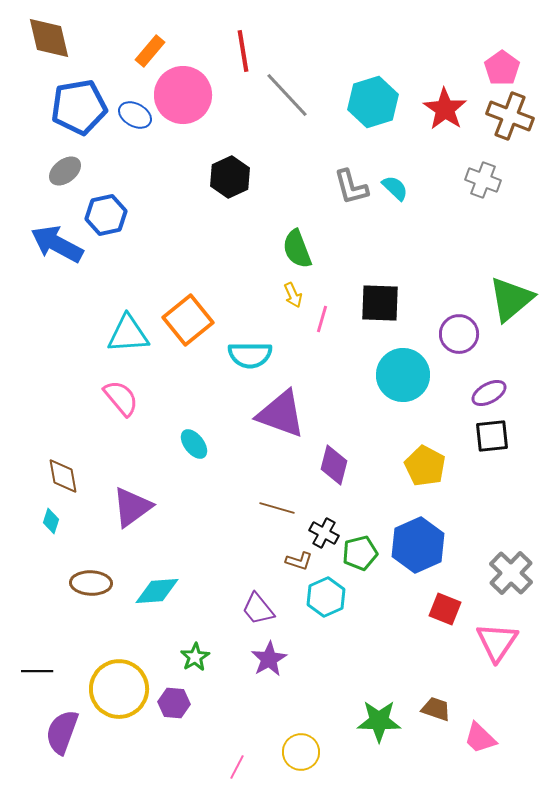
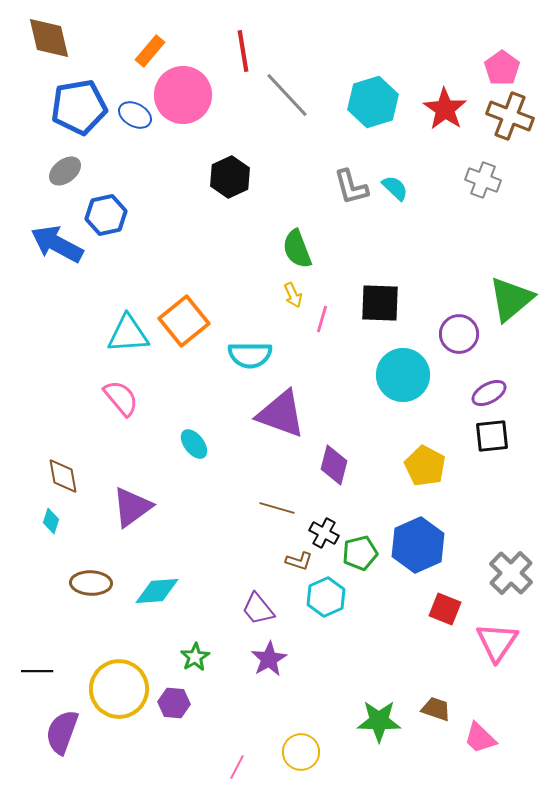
orange square at (188, 320): moved 4 px left, 1 px down
